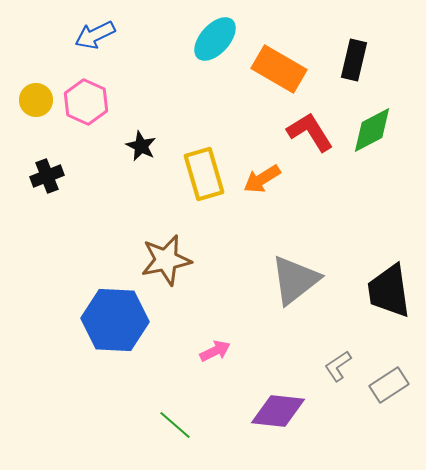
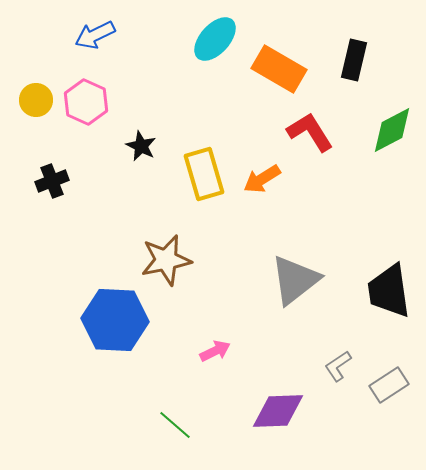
green diamond: moved 20 px right
black cross: moved 5 px right, 5 px down
purple diamond: rotated 8 degrees counterclockwise
